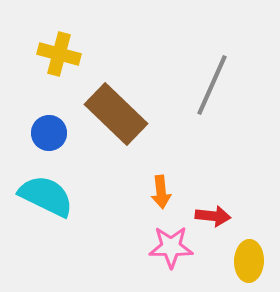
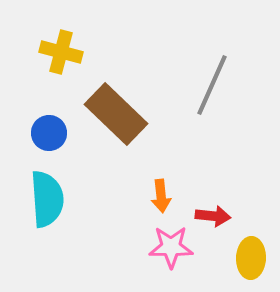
yellow cross: moved 2 px right, 2 px up
orange arrow: moved 4 px down
cyan semicircle: moved 1 px right, 3 px down; rotated 60 degrees clockwise
yellow ellipse: moved 2 px right, 3 px up
